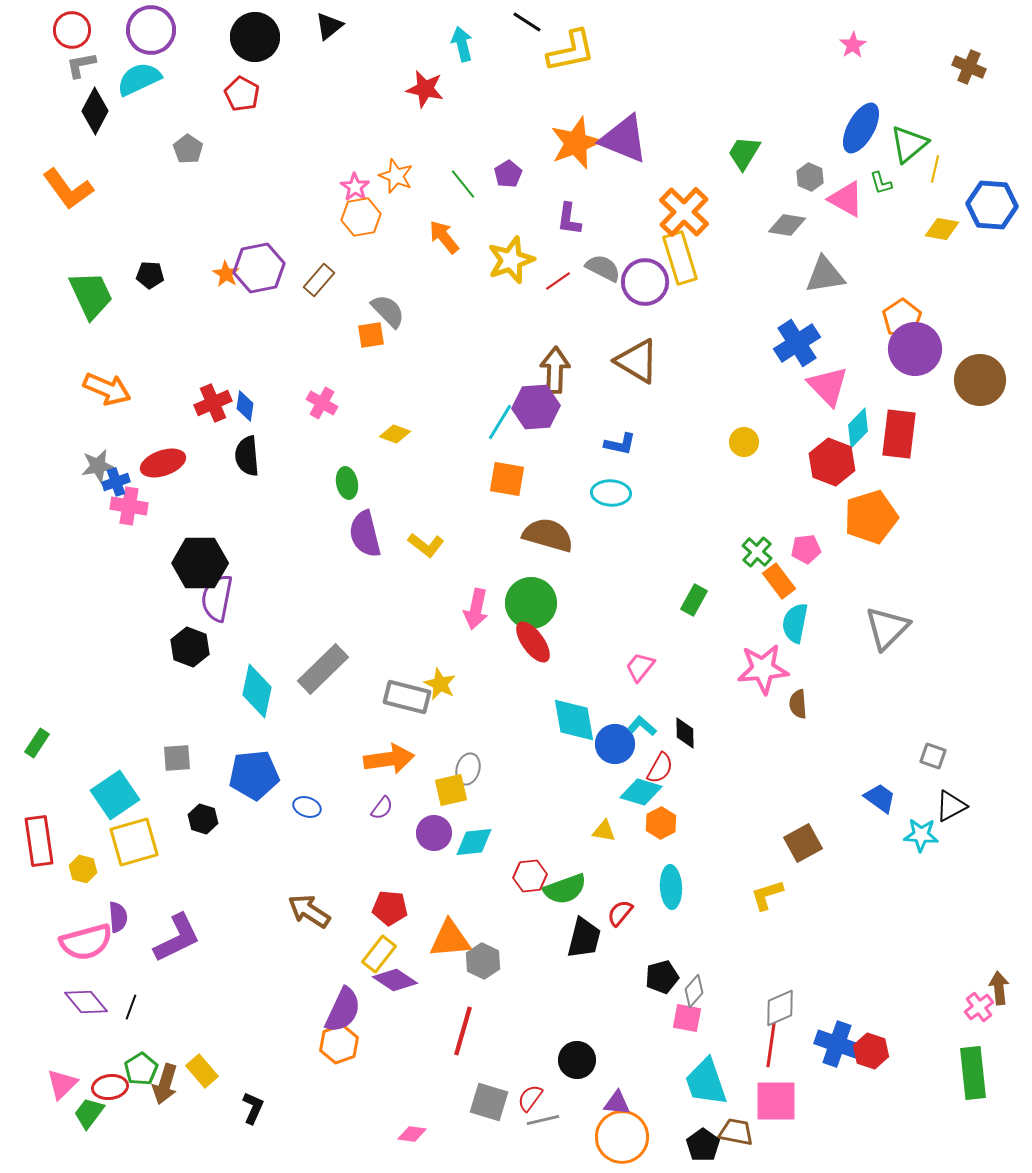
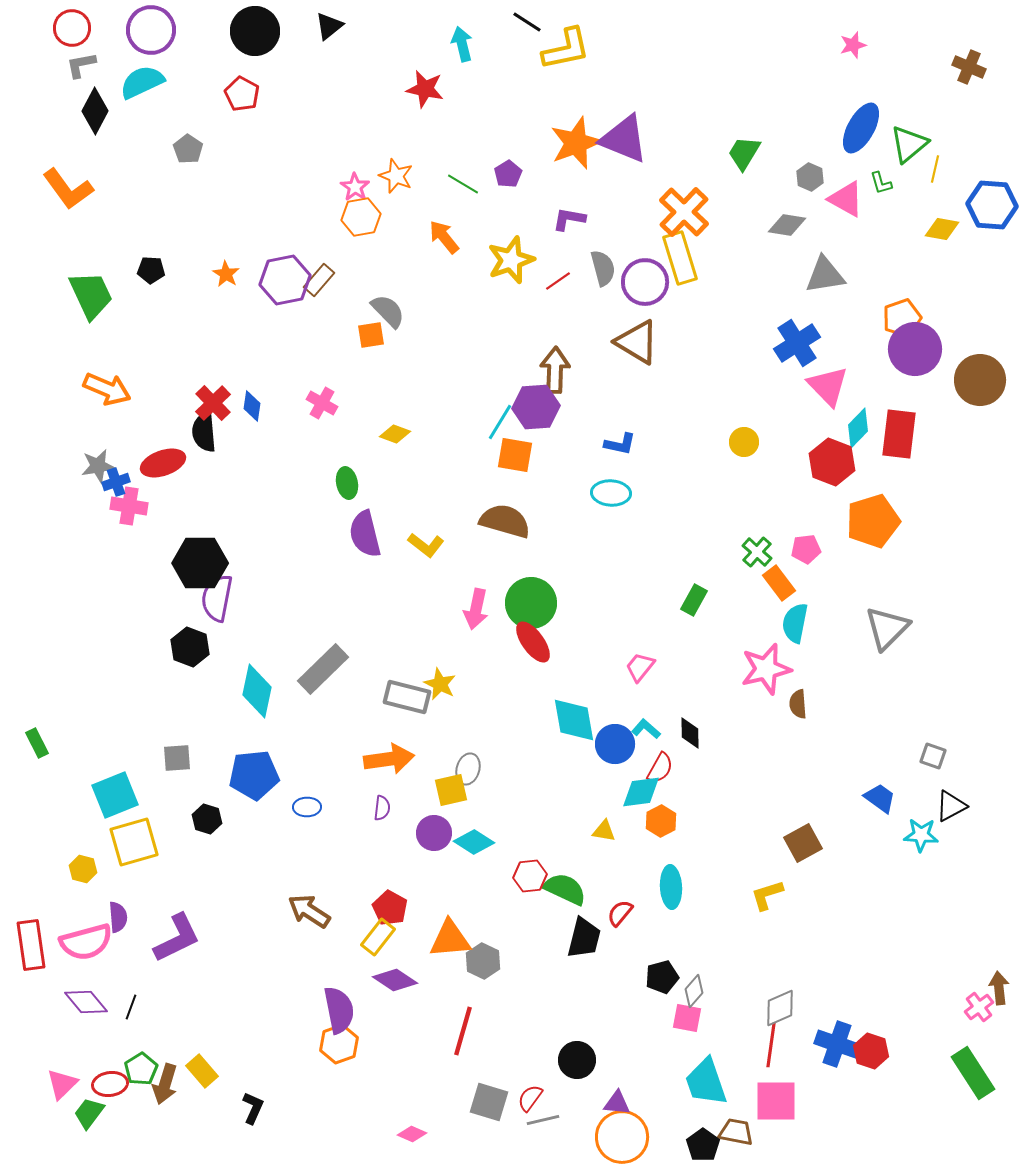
red circle at (72, 30): moved 2 px up
black circle at (255, 37): moved 6 px up
pink star at (853, 45): rotated 16 degrees clockwise
yellow L-shape at (571, 51): moved 5 px left, 2 px up
cyan semicircle at (139, 79): moved 3 px right, 3 px down
green line at (463, 184): rotated 20 degrees counterclockwise
purple L-shape at (569, 219): rotated 92 degrees clockwise
purple hexagon at (259, 268): moved 26 px right, 12 px down
gray semicircle at (603, 268): rotated 48 degrees clockwise
black pentagon at (150, 275): moved 1 px right, 5 px up
orange pentagon at (902, 318): rotated 15 degrees clockwise
brown triangle at (637, 361): moved 19 px up
red cross at (213, 403): rotated 21 degrees counterclockwise
blue diamond at (245, 406): moved 7 px right
black semicircle at (247, 456): moved 43 px left, 24 px up
orange square at (507, 479): moved 8 px right, 24 px up
orange pentagon at (871, 517): moved 2 px right, 4 px down
brown semicircle at (548, 535): moved 43 px left, 14 px up
orange rectangle at (779, 581): moved 2 px down
pink star at (763, 669): moved 3 px right; rotated 9 degrees counterclockwise
cyan L-shape at (642, 726): moved 4 px right, 3 px down
black diamond at (685, 733): moved 5 px right
green rectangle at (37, 743): rotated 60 degrees counterclockwise
cyan diamond at (641, 792): rotated 24 degrees counterclockwise
cyan square at (115, 795): rotated 12 degrees clockwise
blue ellipse at (307, 807): rotated 20 degrees counterclockwise
purple semicircle at (382, 808): rotated 30 degrees counterclockwise
black hexagon at (203, 819): moved 4 px right
orange hexagon at (661, 823): moved 2 px up
red rectangle at (39, 841): moved 8 px left, 104 px down
cyan diamond at (474, 842): rotated 39 degrees clockwise
green semicircle at (565, 889): rotated 135 degrees counterclockwise
red pentagon at (390, 908): rotated 24 degrees clockwise
yellow rectangle at (379, 954): moved 1 px left, 17 px up
purple semicircle at (343, 1010): moved 4 px left; rotated 36 degrees counterclockwise
green rectangle at (973, 1073): rotated 27 degrees counterclockwise
red ellipse at (110, 1087): moved 3 px up
pink diamond at (412, 1134): rotated 16 degrees clockwise
